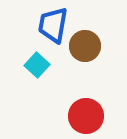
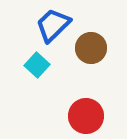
blue trapezoid: rotated 36 degrees clockwise
brown circle: moved 6 px right, 2 px down
